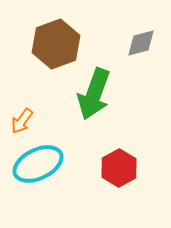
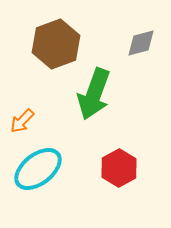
orange arrow: rotated 8 degrees clockwise
cyan ellipse: moved 5 px down; rotated 12 degrees counterclockwise
